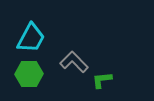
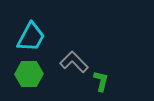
cyan trapezoid: moved 1 px up
green L-shape: moved 1 px left, 1 px down; rotated 110 degrees clockwise
